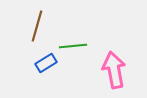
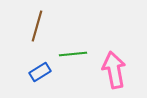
green line: moved 8 px down
blue rectangle: moved 6 px left, 9 px down
